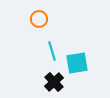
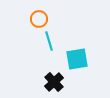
cyan line: moved 3 px left, 10 px up
cyan square: moved 4 px up
